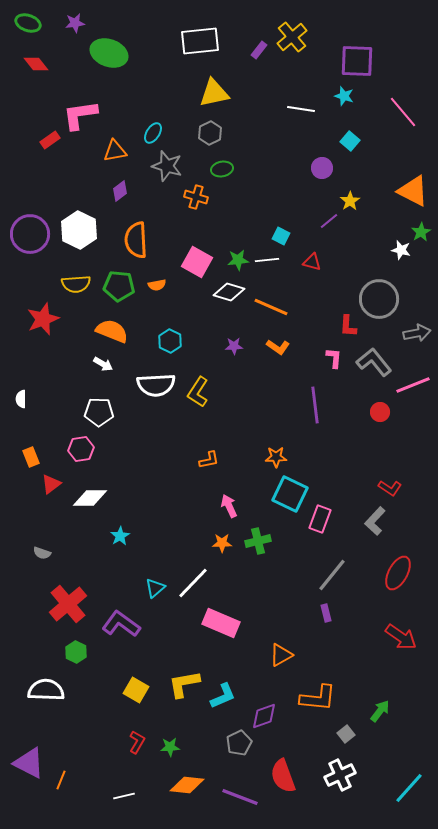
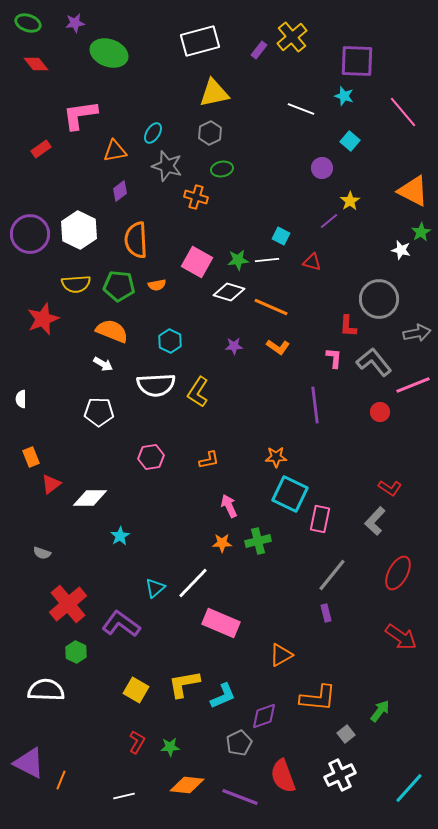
white rectangle at (200, 41): rotated 9 degrees counterclockwise
white line at (301, 109): rotated 12 degrees clockwise
red rectangle at (50, 140): moved 9 px left, 9 px down
pink hexagon at (81, 449): moved 70 px right, 8 px down
pink rectangle at (320, 519): rotated 8 degrees counterclockwise
